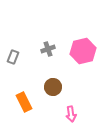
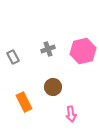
gray rectangle: rotated 48 degrees counterclockwise
